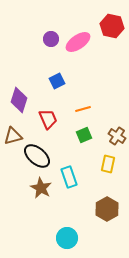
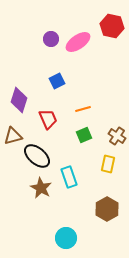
cyan circle: moved 1 px left
